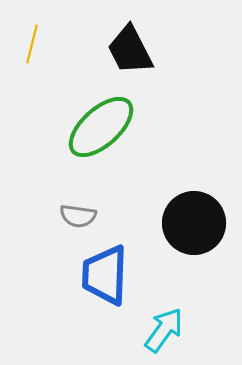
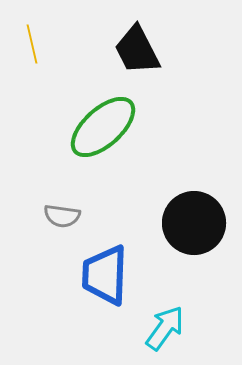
yellow line: rotated 27 degrees counterclockwise
black trapezoid: moved 7 px right
green ellipse: moved 2 px right
gray semicircle: moved 16 px left
cyan arrow: moved 1 px right, 2 px up
